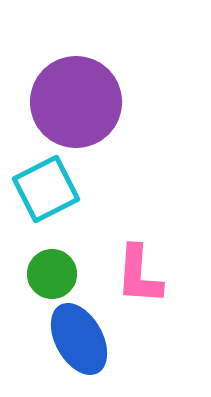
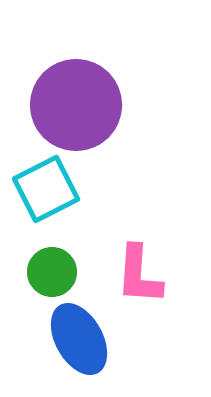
purple circle: moved 3 px down
green circle: moved 2 px up
